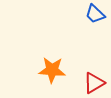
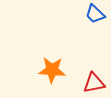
red triangle: rotated 20 degrees clockwise
